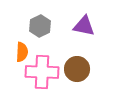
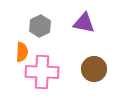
purple triangle: moved 3 px up
brown circle: moved 17 px right
